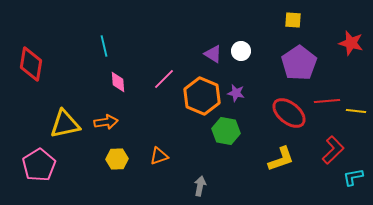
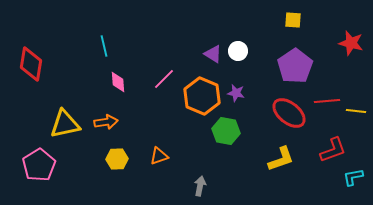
white circle: moved 3 px left
purple pentagon: moved 4 px left, 3 px down
red L-shape: rotated 24 degrees clockwise
